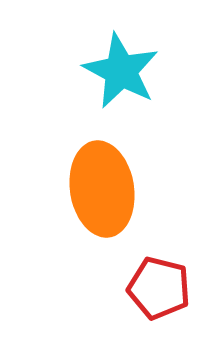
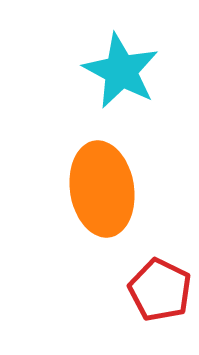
red pentagon: moved 1 px right, 2 px down; rotated 12 degrees clockwise
